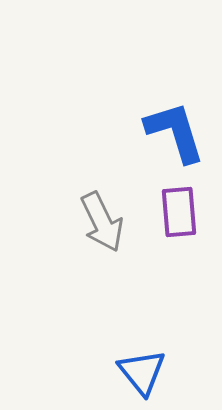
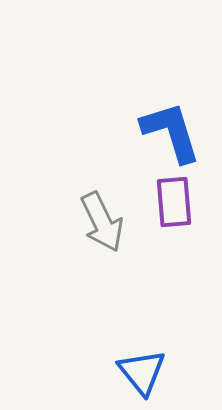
blue L-shape: moved 4 px left
purple rectangle: moved 5 px left, 10 px up
